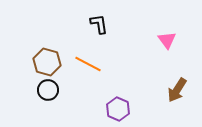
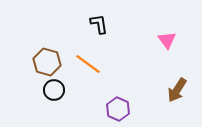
orange line: rotated 8 degrees clockwise
black circle: moved 6 px right
